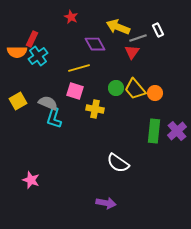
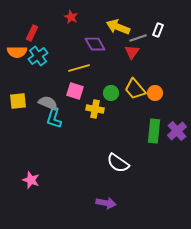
white rectangle: rotated 48 degrees clockwise
red rectangle: moved 6 px up
green circle: moved 5 px left, 5 px down
yellow square: rotated 24 degrees clockwise
